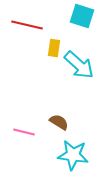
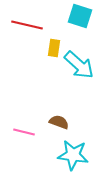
cyan square: moved 2 px left
brown semicircle: rotated 12 degrees counterclockwise
